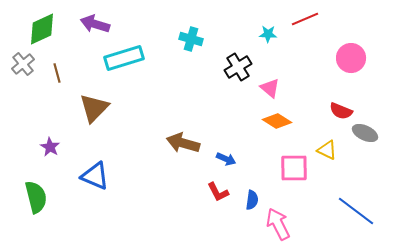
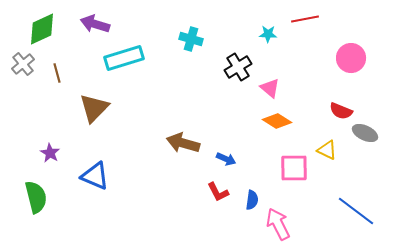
red line: rotated 12 degrees clockwise
purple star: moved 6 px down
